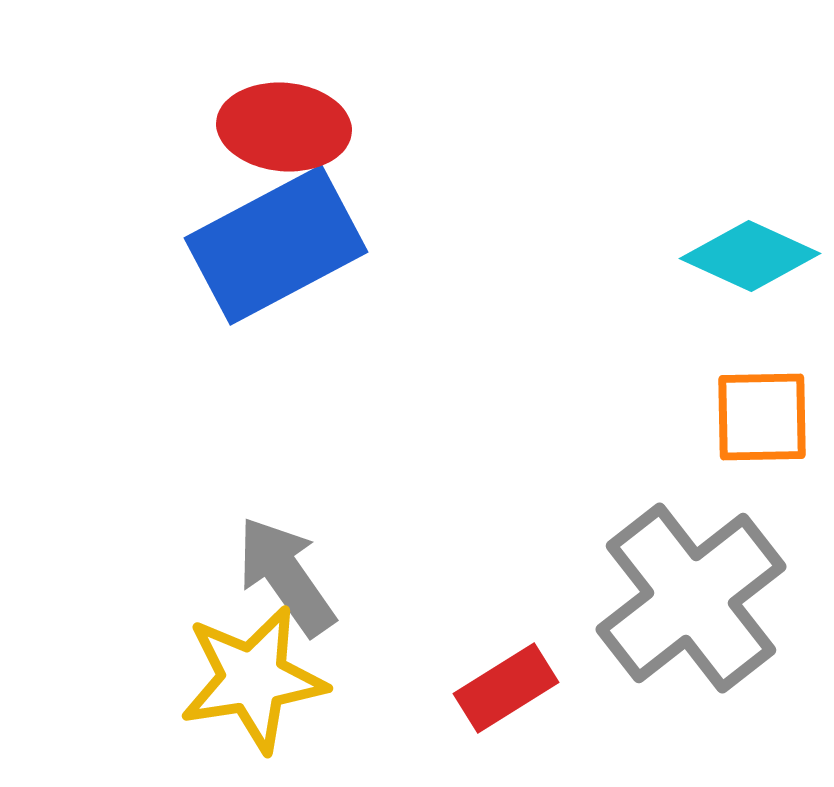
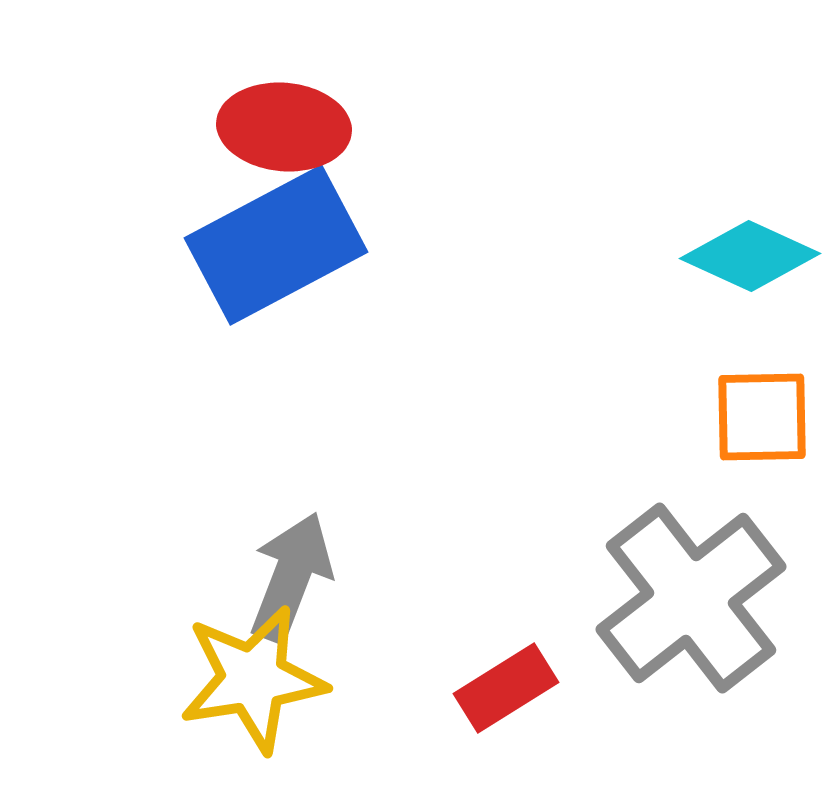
gray arrow: moved 5 px right, 1 px down; rotated 56 degrees clockwise
